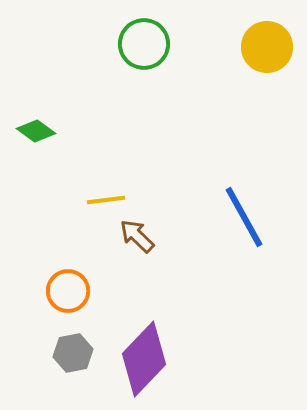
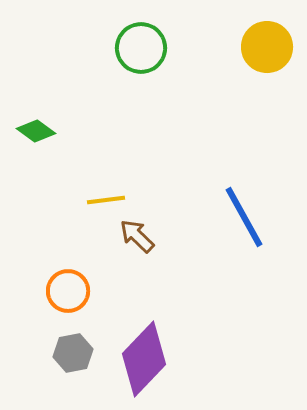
green circle: moved 3 px left, 4 px down
